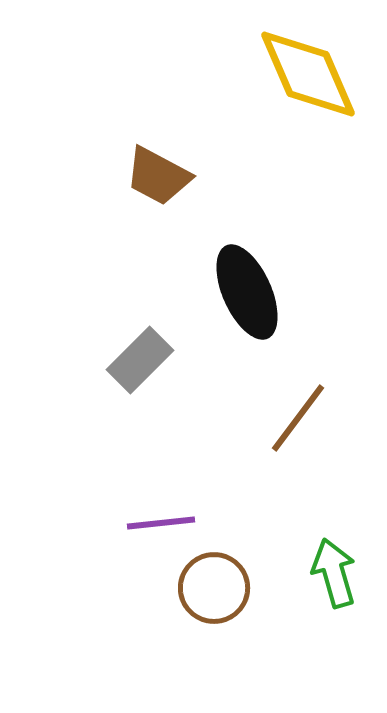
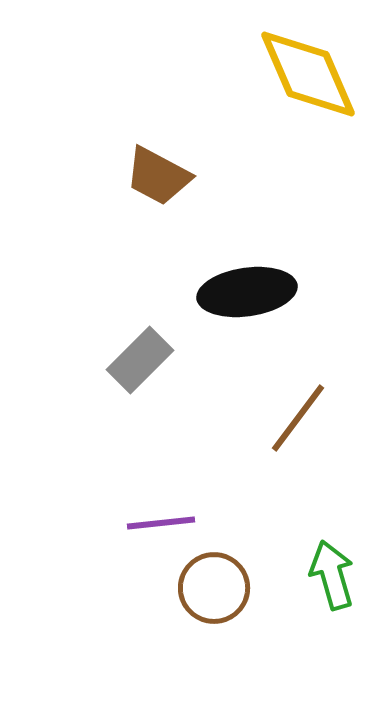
black ellipse: rotated 74 degrees counterclockwise
green arrow: moved 2 px left, 2 px down
